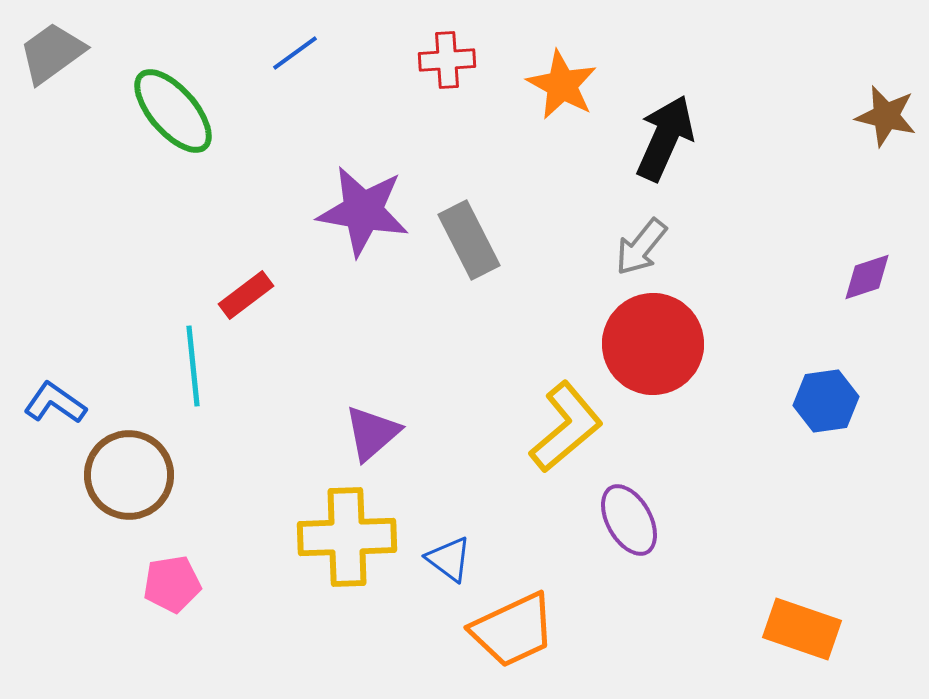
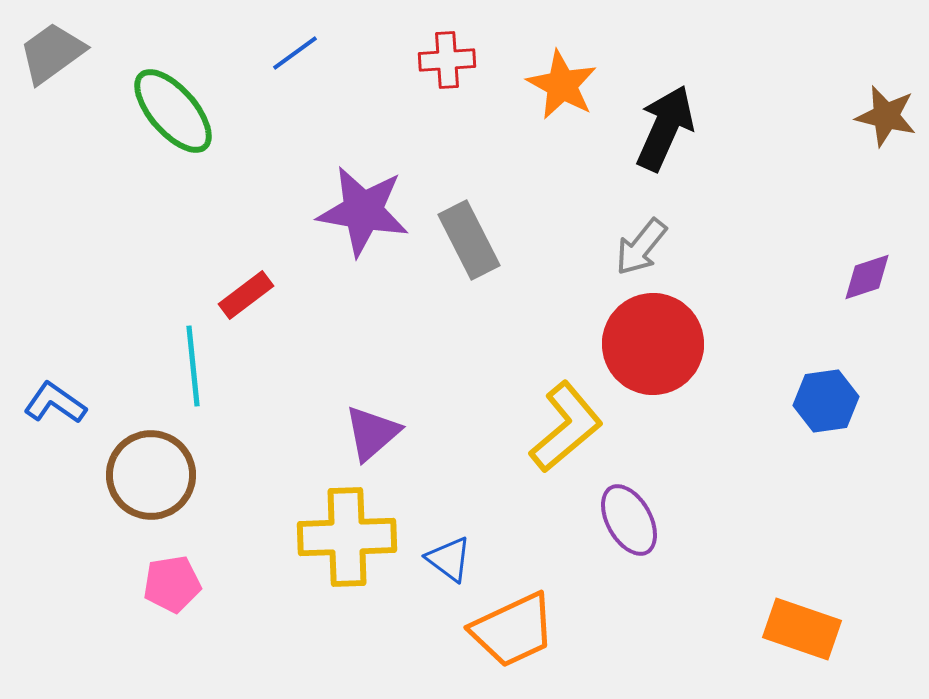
black arrow: moved 10 px up
brown circle: moved 22 px right
